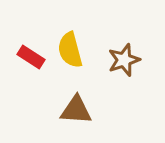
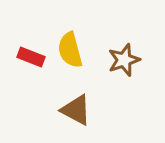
red rectangle: rotated 12 degrees counterclockwise
brown triangle: rotated 24 degrees clockwise
